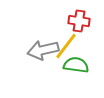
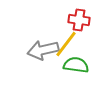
red cross: moved 1 px up
yellow line: moved 2 px up
